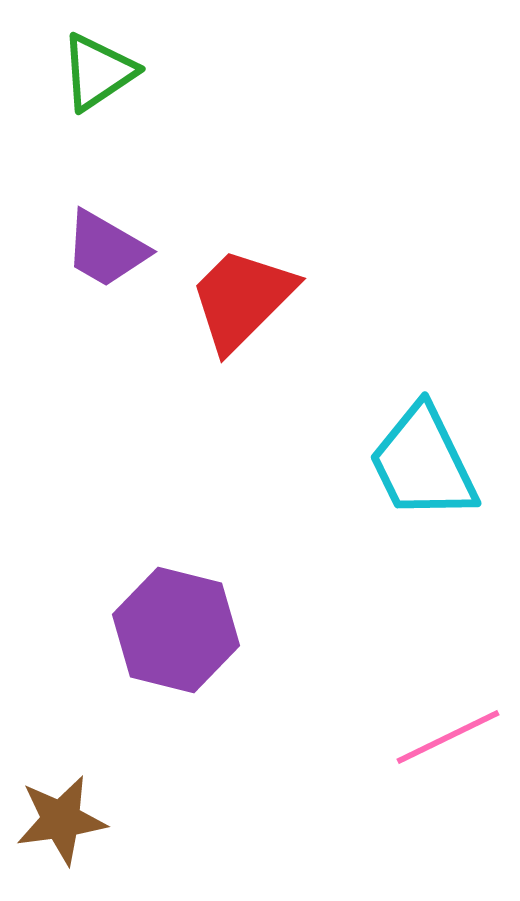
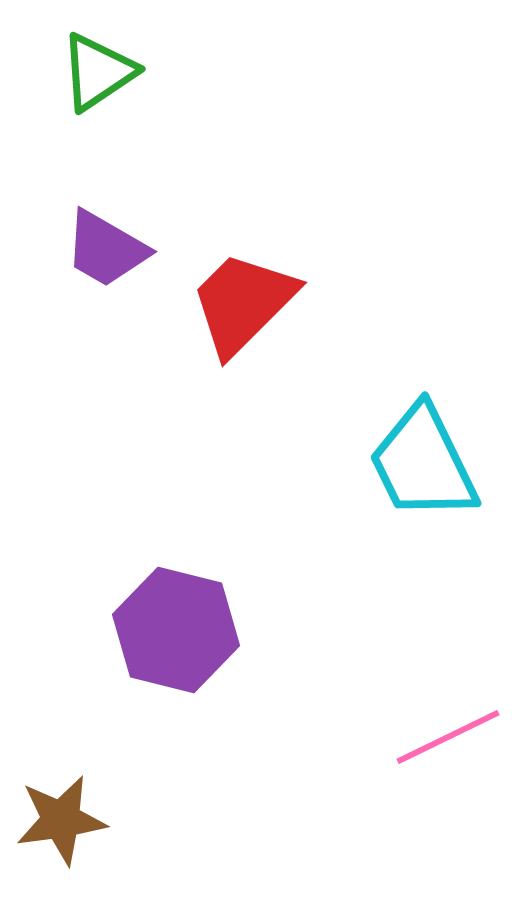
red trapezoid: moved 1 px right, 4 px down
